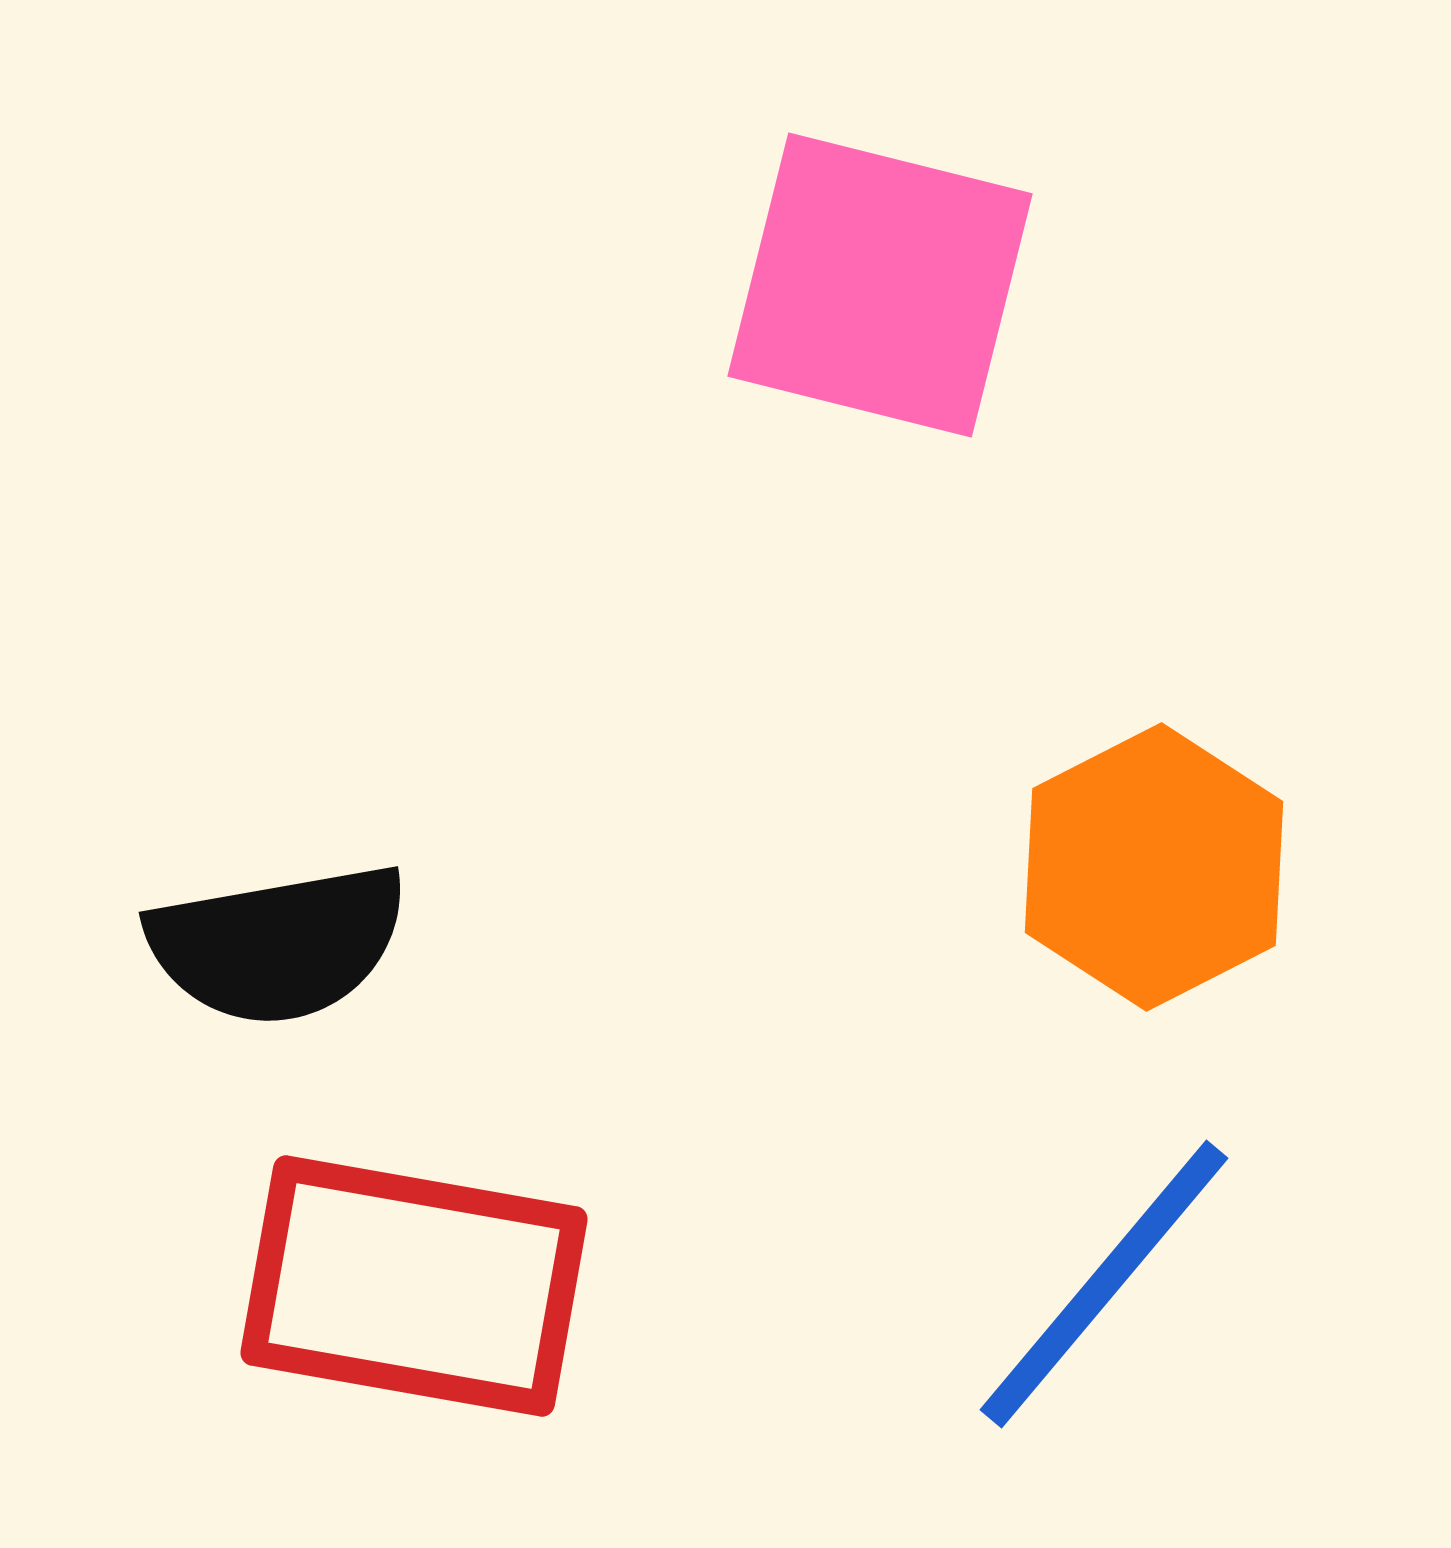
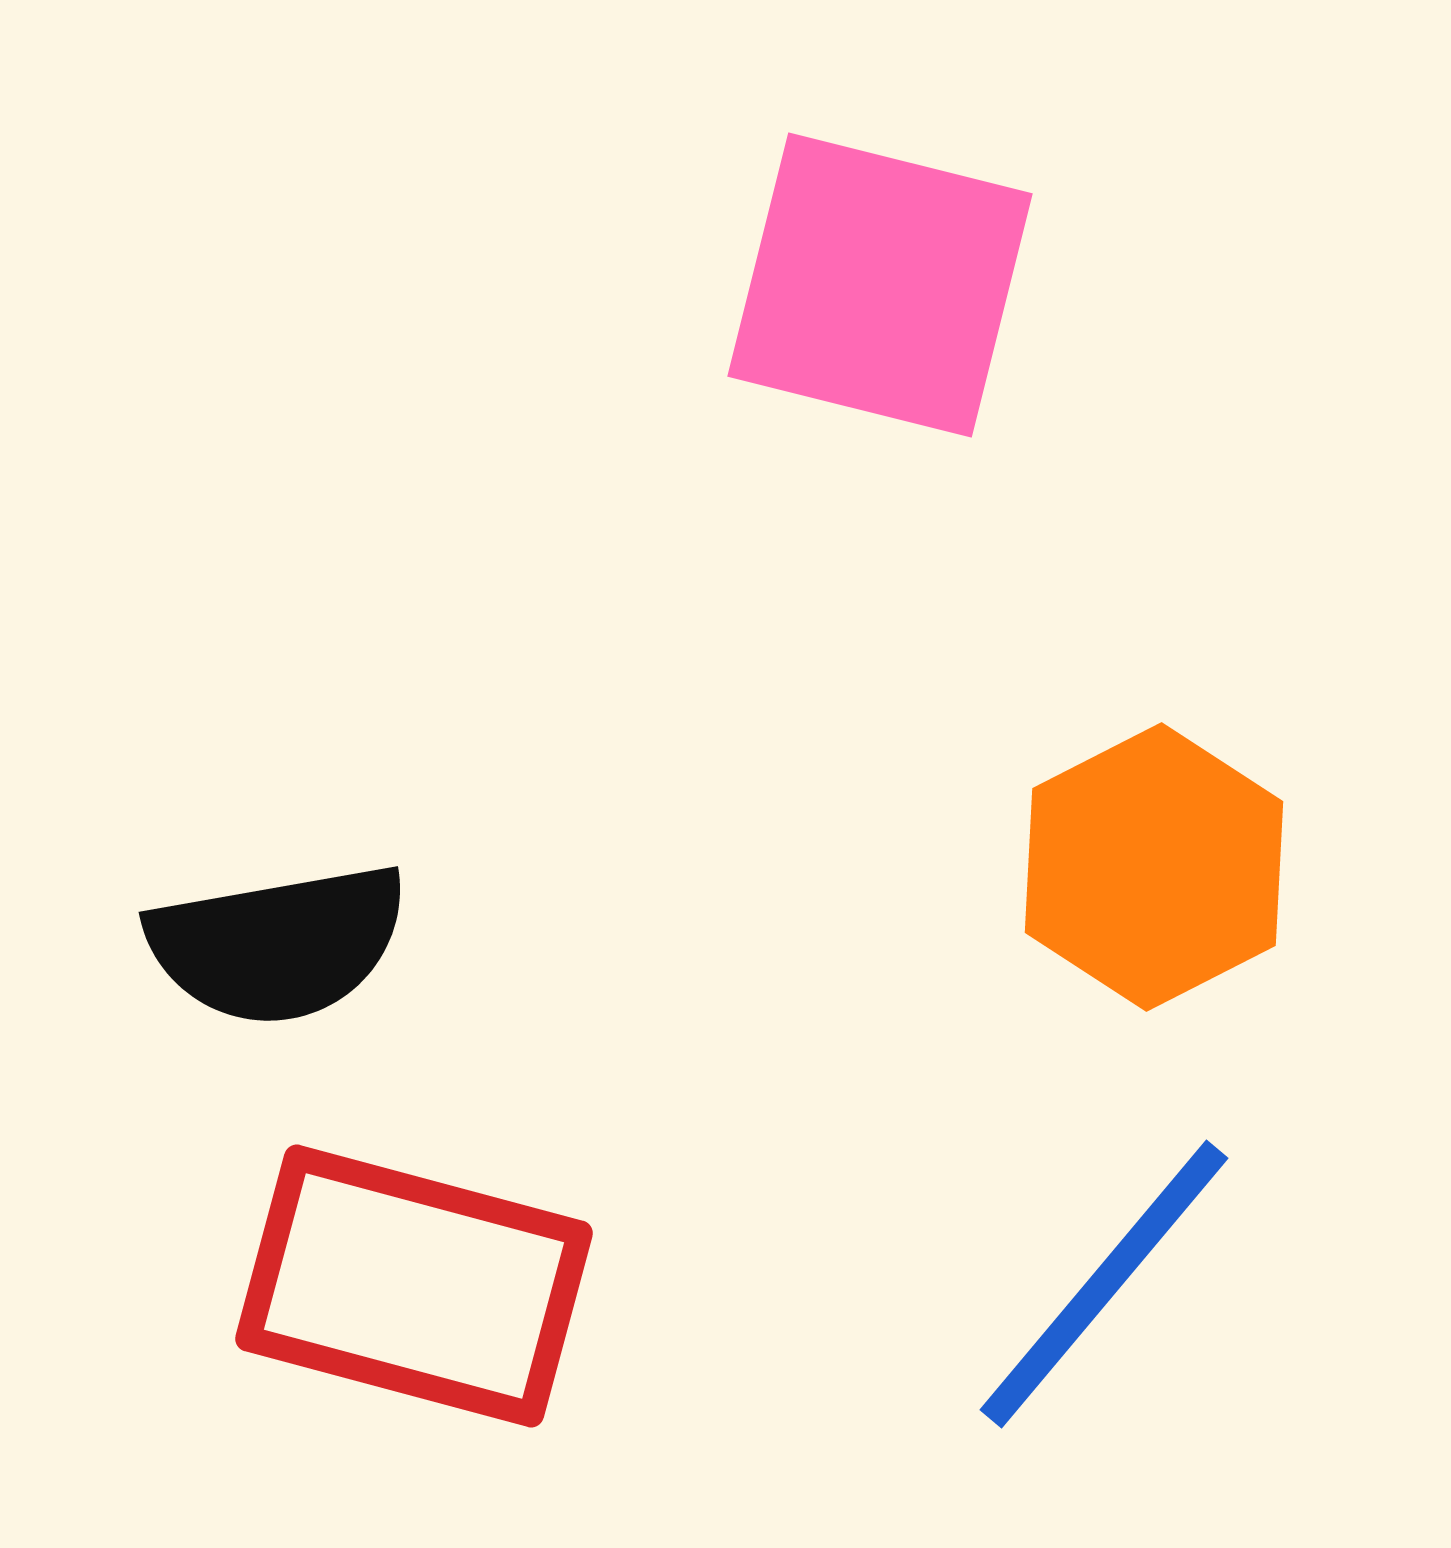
red rectangle: rotated 5 degrees clockwise
